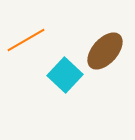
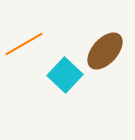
orange line: moved 2 px left, 4 px down
